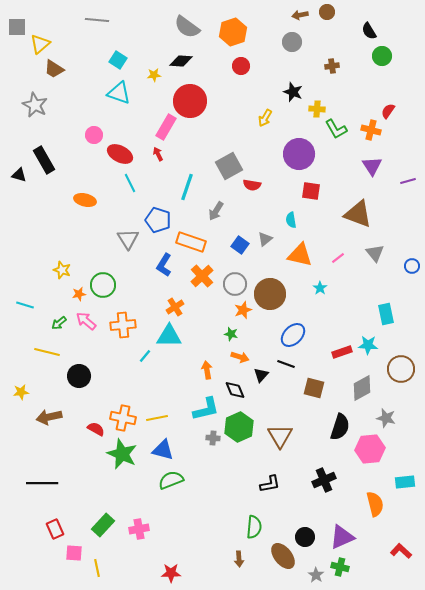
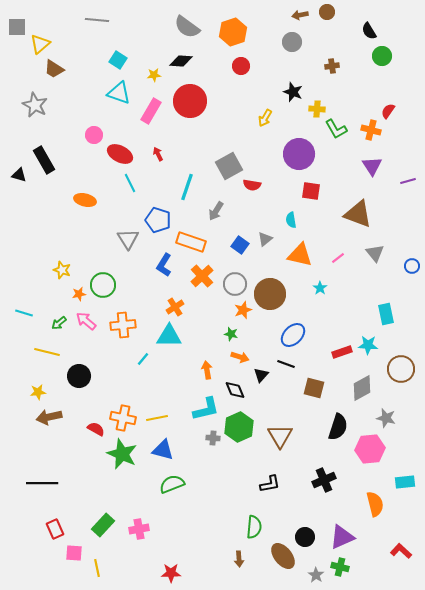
pink rectangle at (166, 127): moved 15 px left, 16 px up
cyan line at (25, 305): moved 1 px left, 8 px down
cyan line at (145, 356): moved 2 px left, 3 px down
yellow star at (21, 392): moved 17 px right
black semicircle at (340, 427): moved 2 px left
green semicircle at (171, 480): moved 1 px right, 4 px down
